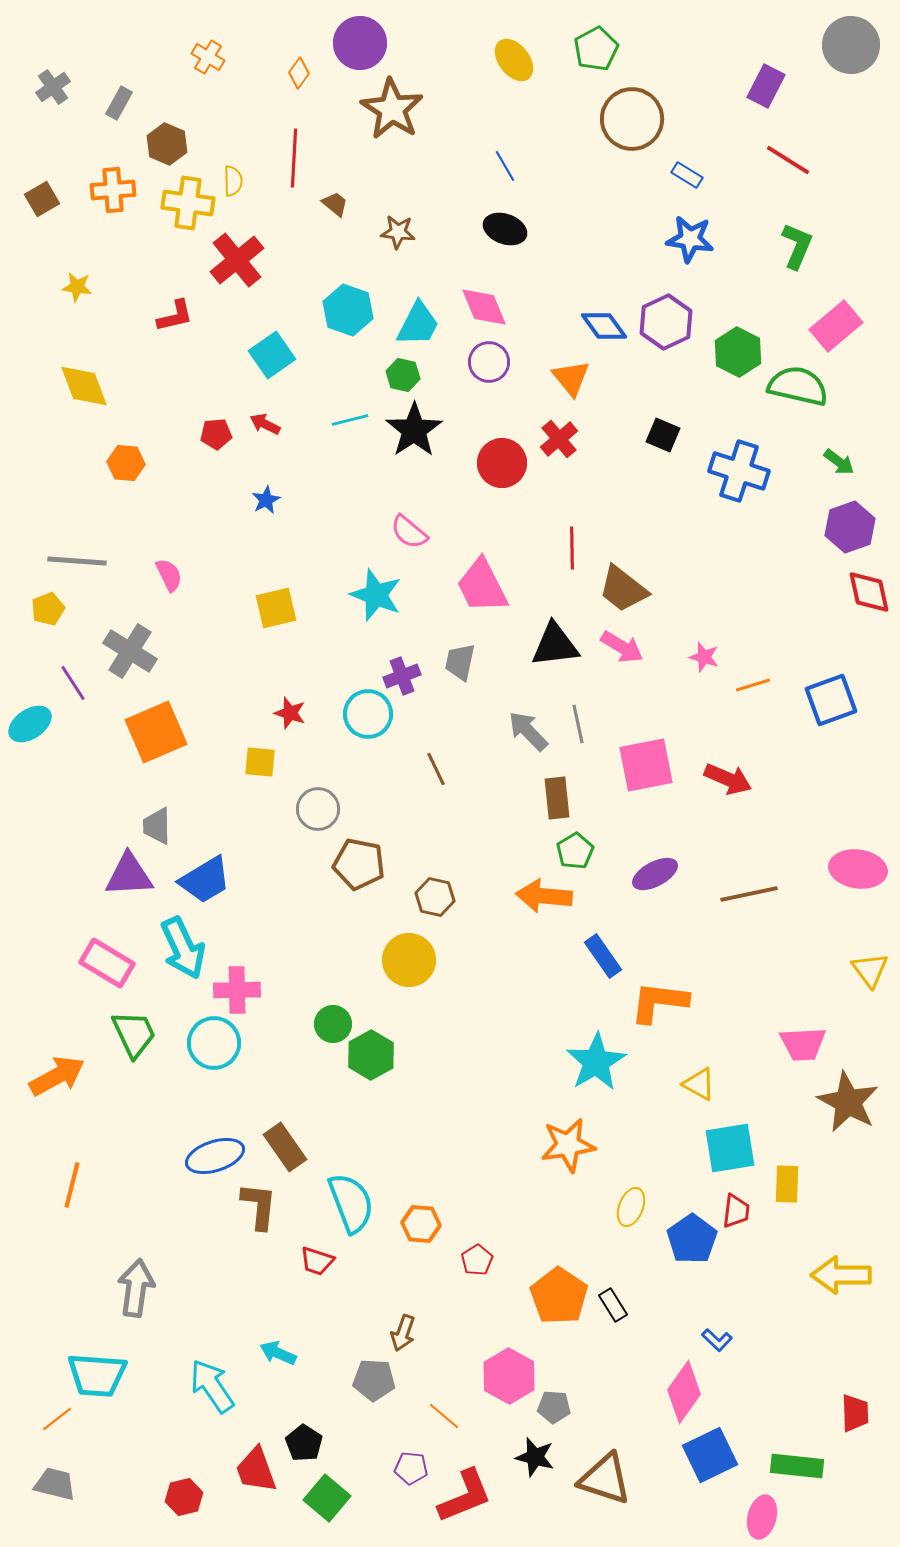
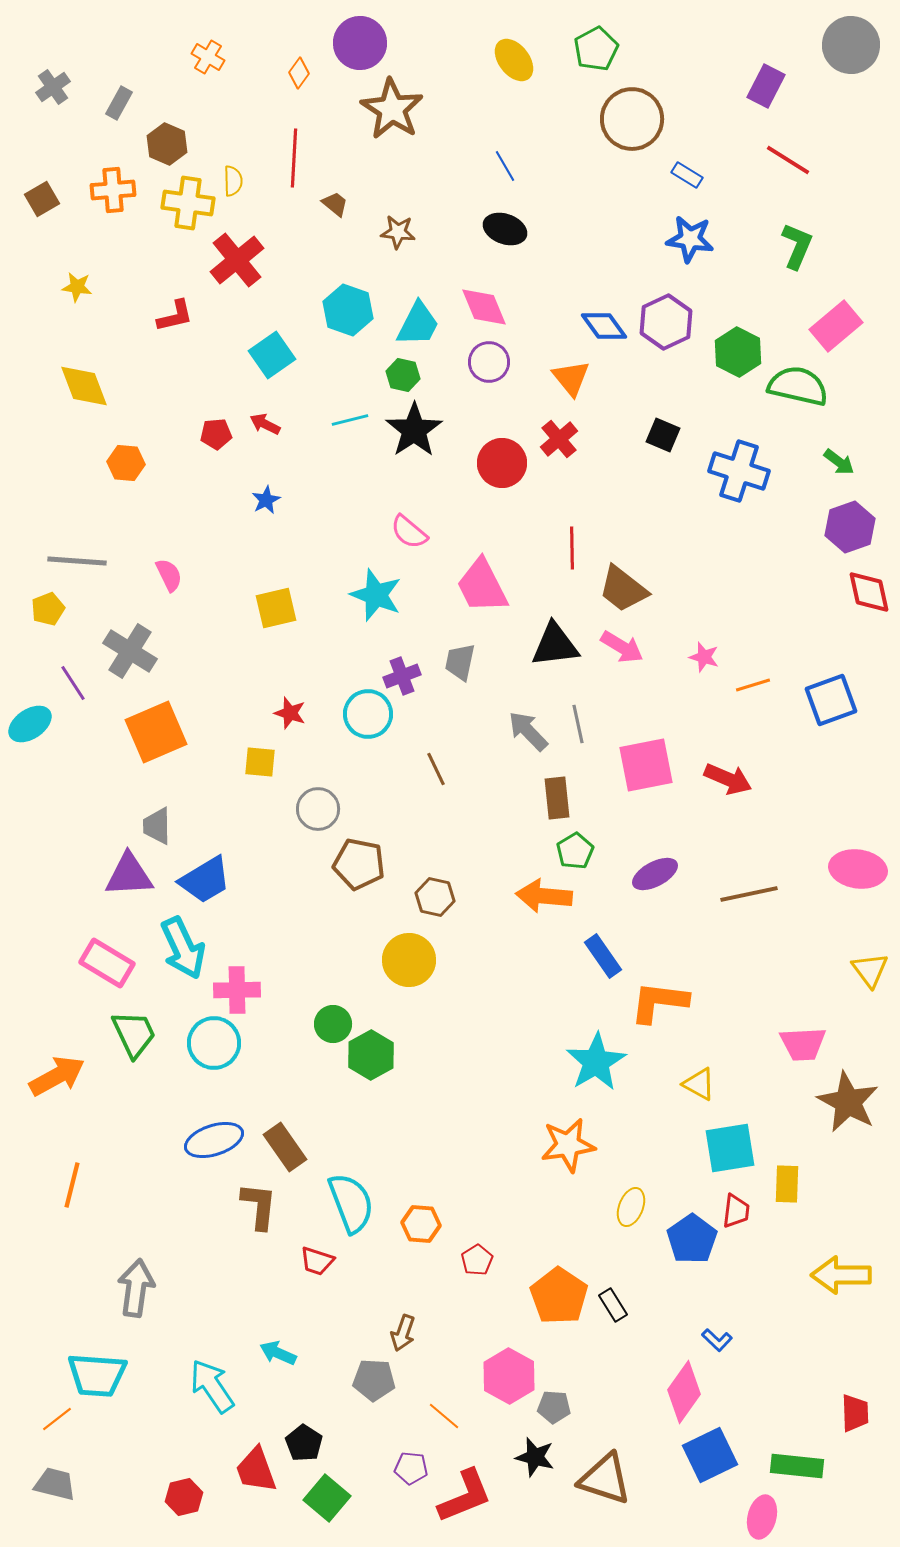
blue ellipse at (215, 1156): moved 1 px left, 16 px up
